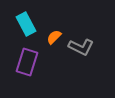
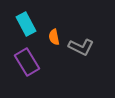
orange semicircle: rotated 56 degrees counterclockwise
purple rectangle: rotated 48 degrees counterclockwise
